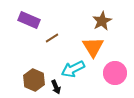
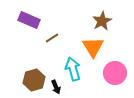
cyan arrow: rotated 100 degrees clockwise
brown hexagon: rotated 20 degrees clockwise
